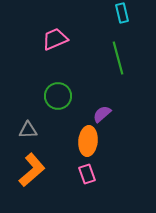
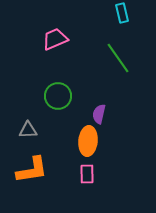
green line: rotated 20 degrees counterclockwise
purple semicircle: moved 3 px left; rotated 36 degrees counterclockwise
orange L-shape: rotated 32 degrees clockwise
pink rectangle: rotated 18 degrees clockwise
